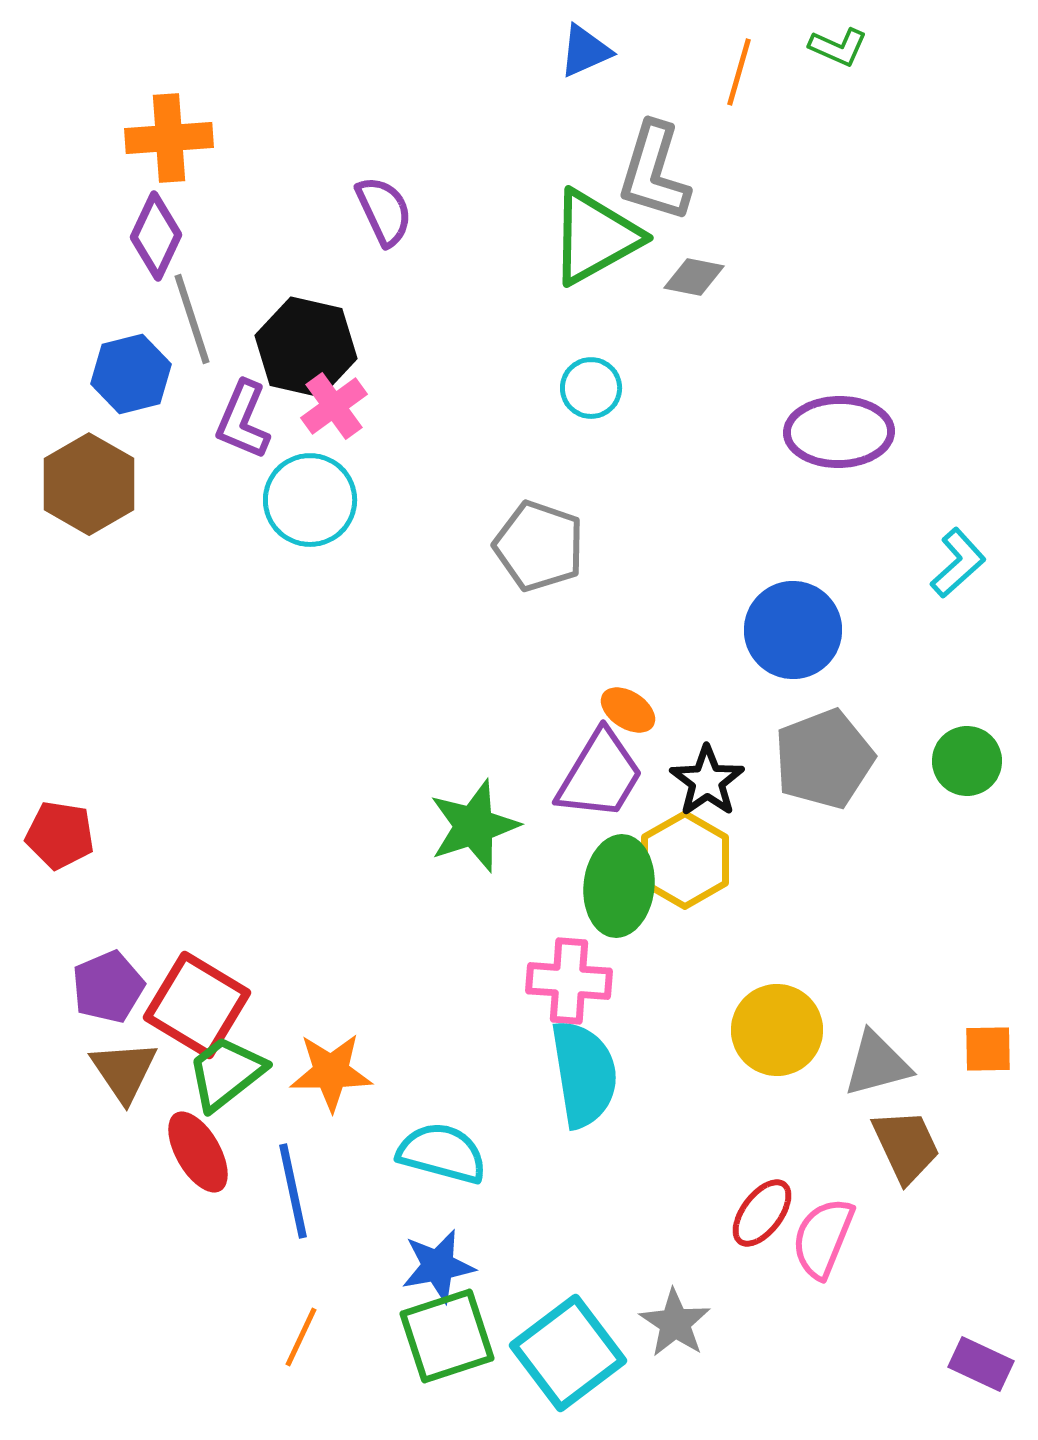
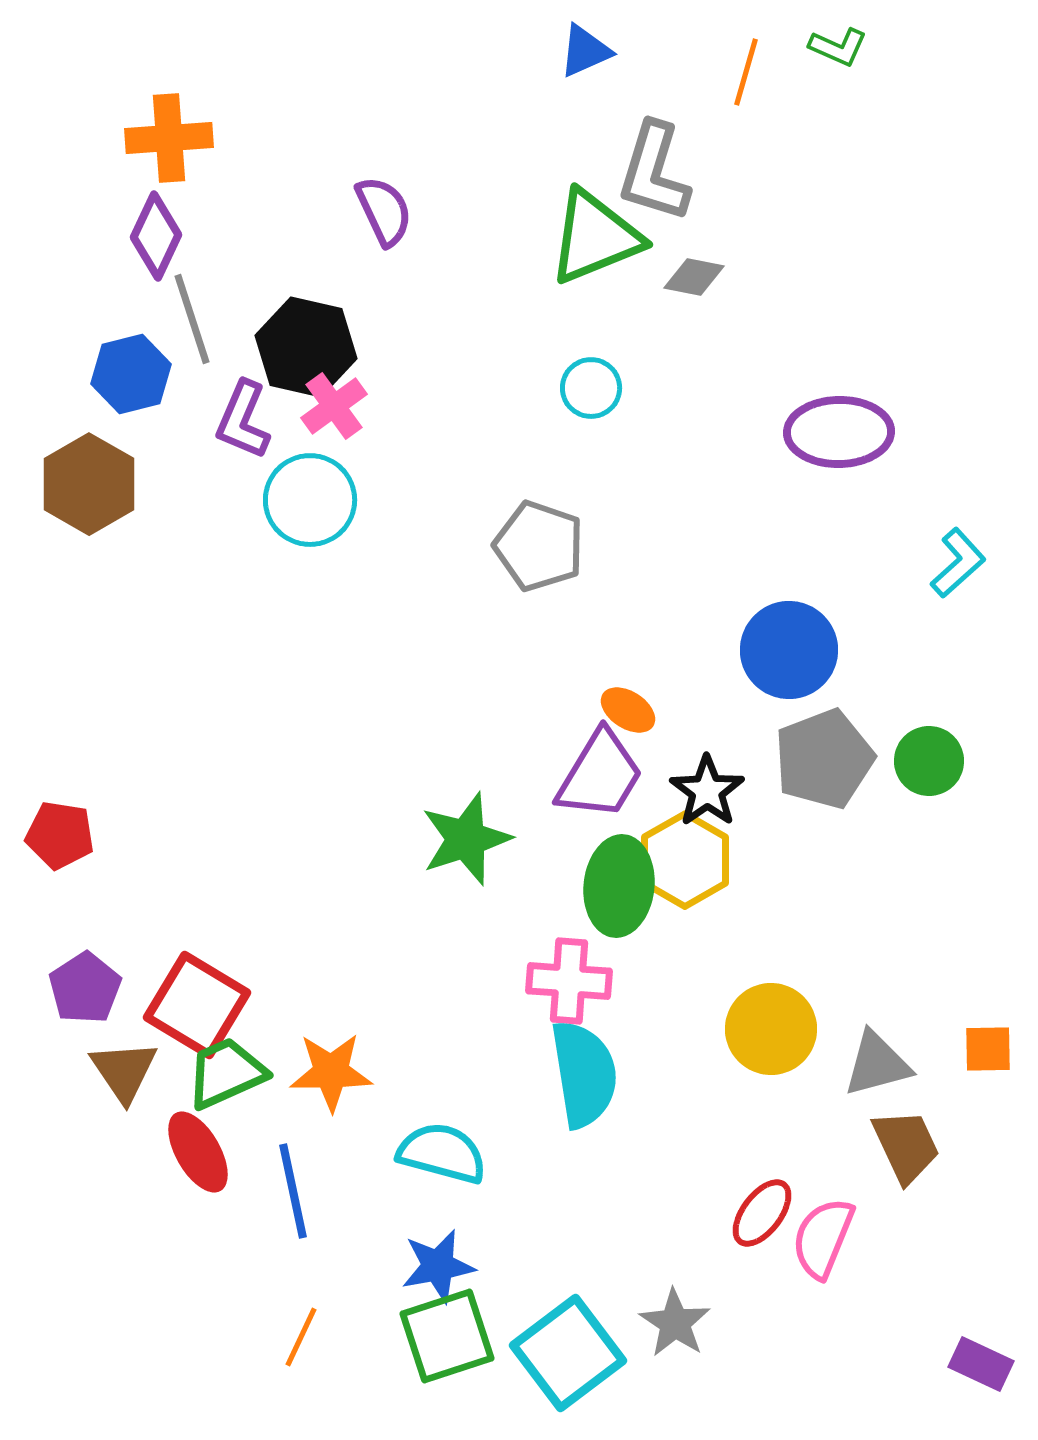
orange line at (739, 72): moved 7 px right
green triangle at (595, 237): rotated 7 degrees clockwise
blue circle at (793, 630): moved 4 px left, 20 px down
green circle at (967, 761): moved 38 px left
black star at (707, 781): moved 10 px down
green star at (474, 826): moved 8 px left, 13 px down
purple pentagon at (108, 987): moved 23 px left, 1 px down; rotated 10 degrees counterclockwise
yellow circle at (777, 1030): moved 6 px left, 1 px up
green trapezoid at (226, 1073): rotated 14 degrees clockwise
